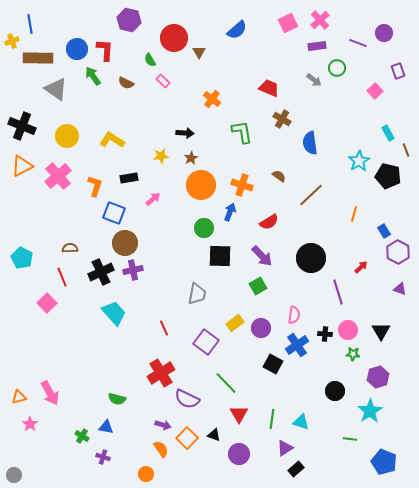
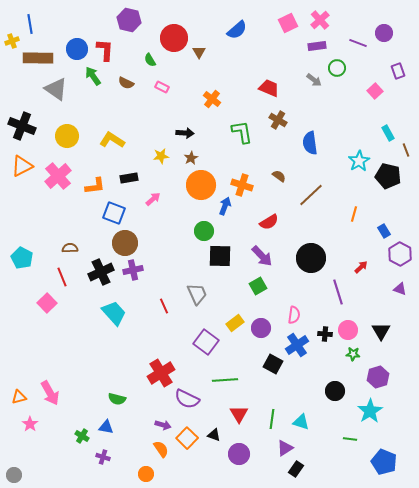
pink rectangle at (163, 81): moved 1 px left, 6 px down; rotated 16 degrees counterclockwise
brown cross at (282, 119): moved 4 px left, 1 px down
orange L-shape at (95, 186): rotated 65 degrees clockwise
blue arrow at (230, 212): moved 5 px left, 6 px up
green circle at (204, 228): moved 3 px down
purple hexagon at (398, 252): moved 2 px right, 2 px down
gray trapezoid at (197, 294): rotated 35 degrees counterclockwise
red line at (164, 328): moved 22 px up
green line at (226, 383): moved 1 px left, 3 px up; rotated 50 degrees counterclockwise
black rectangle at (296, 469): rotated 14 degrees counterclockwise
